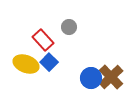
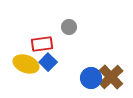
red rectangle: moved 1 px left, 4 px down; rotated 55 degrees counterclockwise
blue square: moved 1 px left
